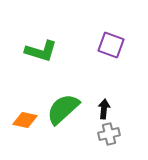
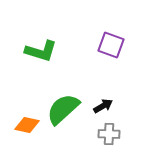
black arrow: moved 1 px left, 3 px up; rotated 54 degrees clockwise
orange diamond: moved 2 px right, 5 px down
gray cross: rotated 15 degrees clockwise
